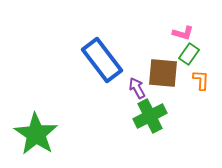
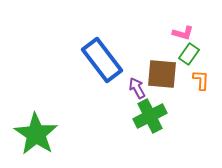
brown square: moved 1 px left, 1 px down
